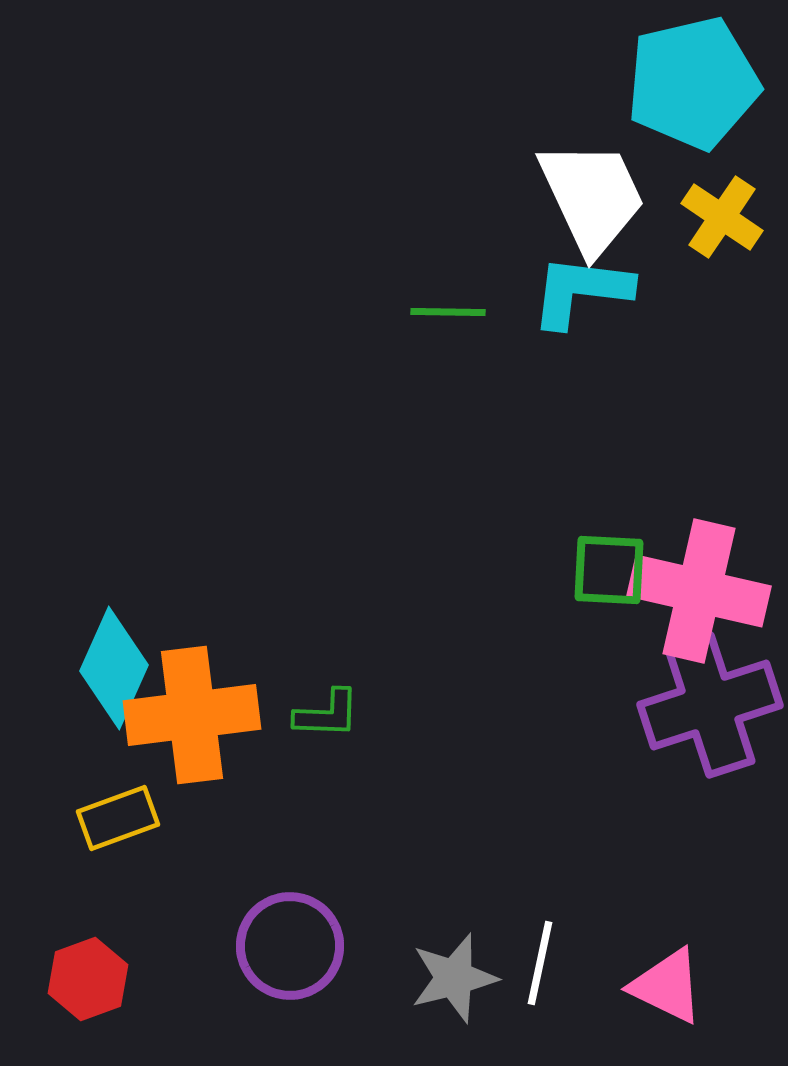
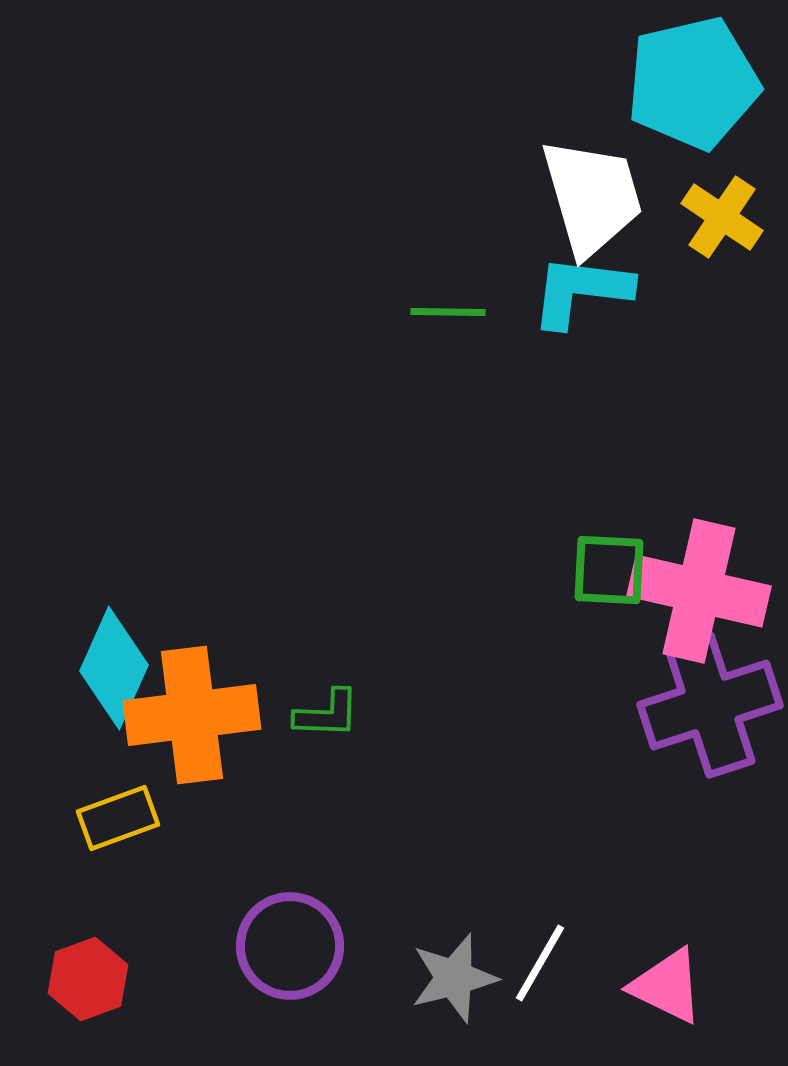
white trapezoid: rotated 9 degrees clockwise
white line: rotated 18 degrees clockwise
